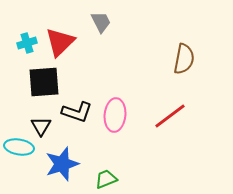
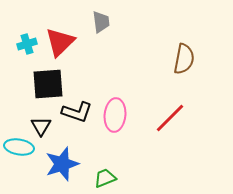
gray trapezoid: rotated 20 degrees clockwise
cyan cross: moved 1 px down
black square: moved 4 px right, 2 px down
red line: moved 2 px down; rotated 8 degrees counterclockwise
green trapezoid: moved 1 px left, 1 px up
